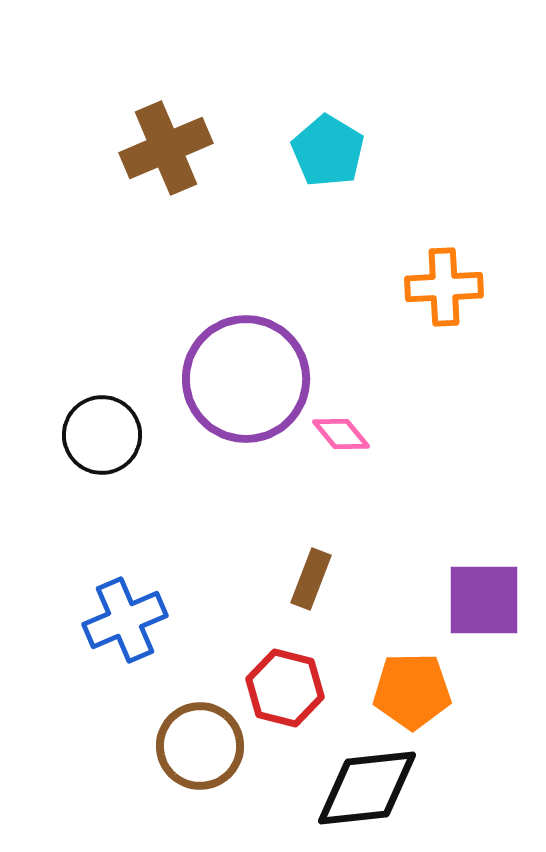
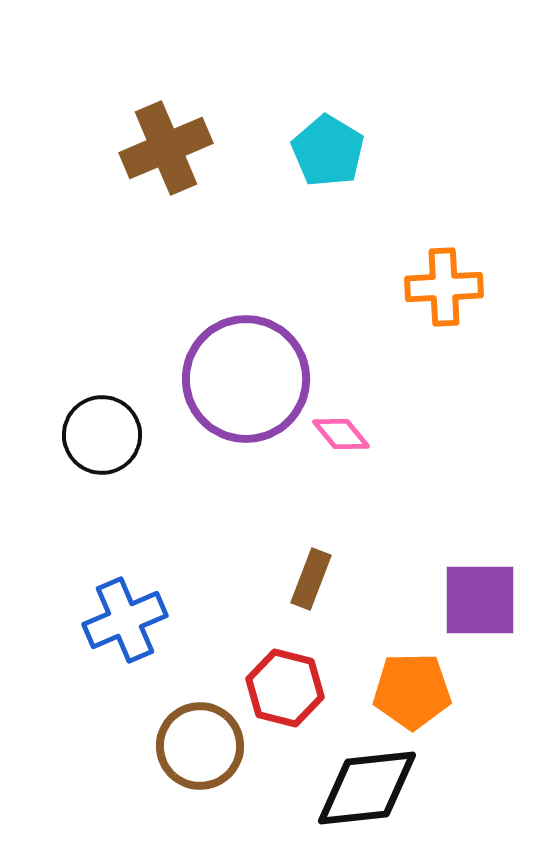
purple square: moved 4 px left
